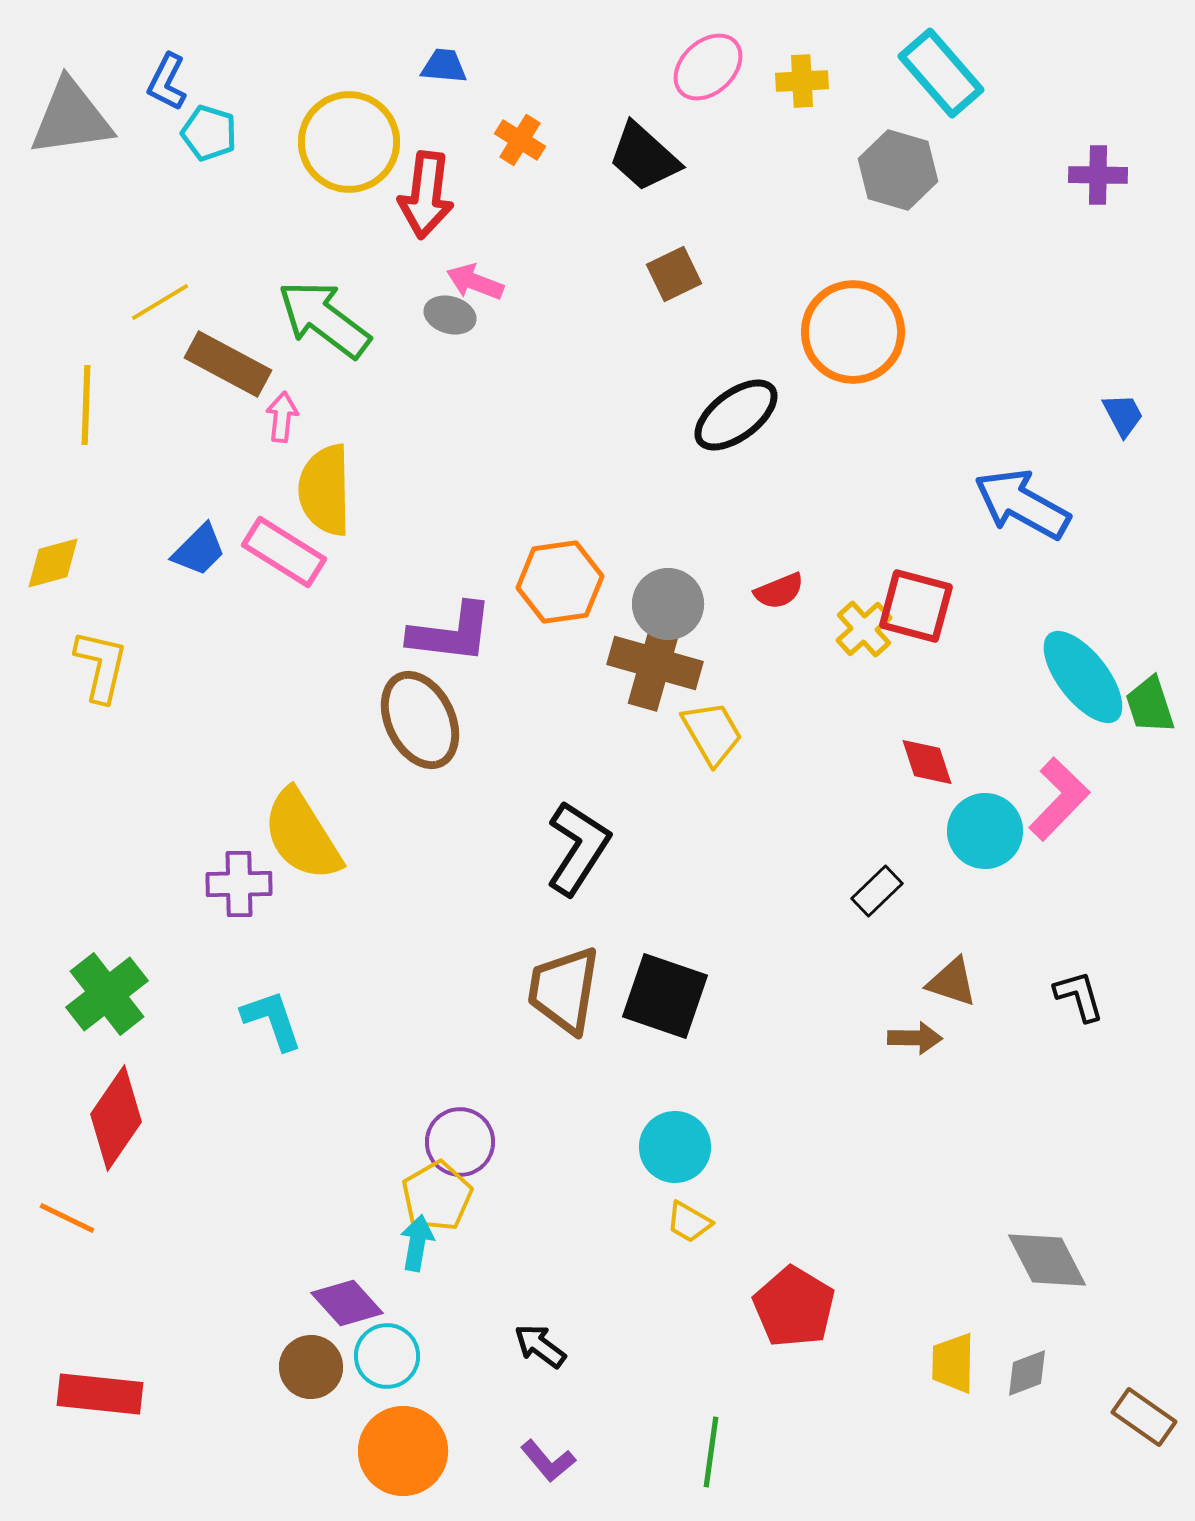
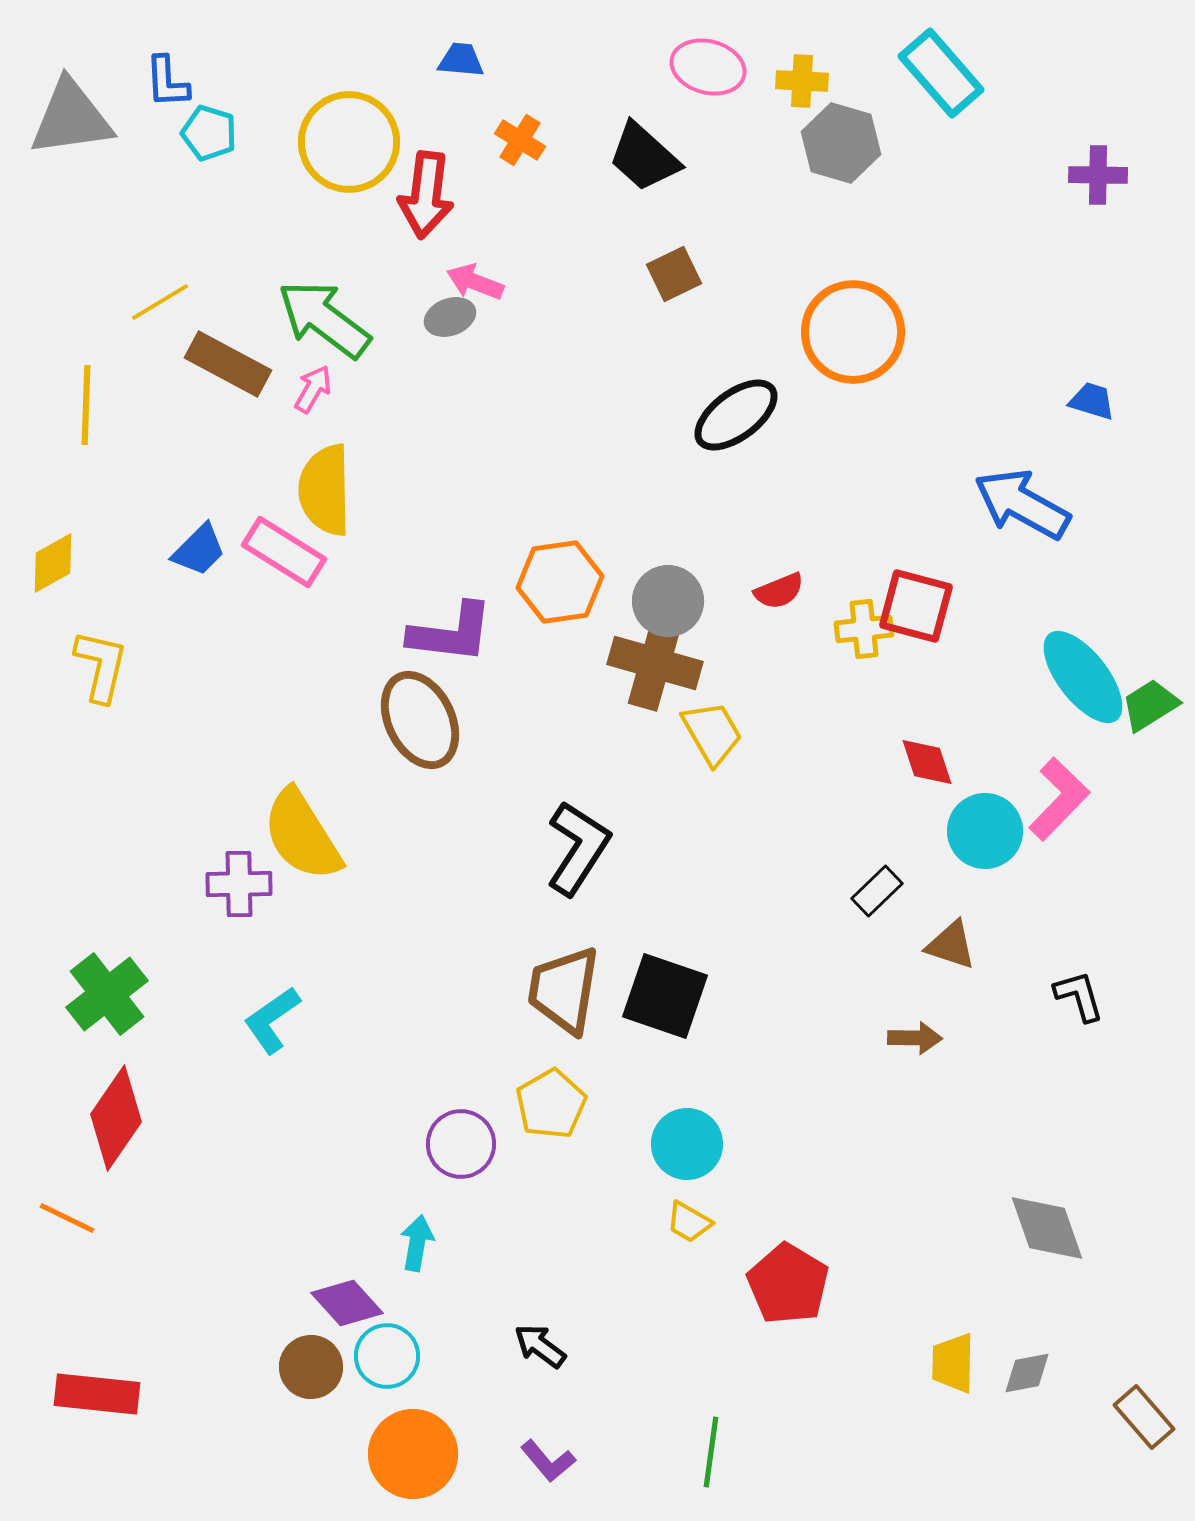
blue trapezoid at (444, 66): moved 17 px right, 6 px up
pink ellipse at (708, 67): rotated 58 degrees clockwise
yellow cross at (802, 81): rotated 6 degrees clockwise
blue L-shape at (167, 82): rotated 30 degrees counterclockwise
gray hexagon at (898, 170): moved 57 px left, 27 px up
gray ellipse at (450, 315): moved 2 px down; rotated 36 degrees counterclockwise
blue trapezoid at (1123, 415): moved 31 px left, 14 px up; rotated 45 degrees counterclockwise
pink arrow at (282, 417): moved 31 px right, 28 px up; rotated 24 degrees clockwise
yellow diamond at (53, 563): rotated 14 degrees counterclockwise
gray circle at (668, 604): moved 3 px up
yellow cross at (864, 629): rotated 36 degrees clockwise
green trapezoid at (1150, 705): rotated 76 degrees clockwise
brown triangle at (952, 982): moved 1 px left, 37 px up
cyan L-shape at (272, 1020): rotated 106 degrees counterclockwise
purple circle at (460, 1142): moved 1 px right, 2 px down
cyan circle at (675, 1147): moved 12 px right, 3 px up
yellow pentagon at (437, 1196): moved 114 px right, 92 px up
gray diamond at (1047, 1260): moved 32 px up; rotated 8 degrees clockwise
red pentagon at (794, 1307): moved 6 px left, 23 px up
gray diamond at (1027, 1373): rotated 10 degrees clockwise
red rectangle at (100, 1394): moved 3 px left
brown rectangle at (1144, 1417): rotated 14 degrees clockwise
orange circle at (403, 1451): moved 10 px right, 3 px down
